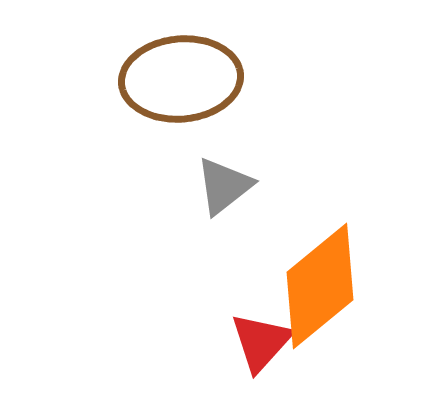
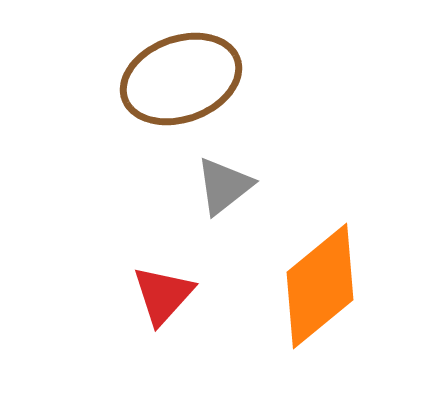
brown ellipse: rotated 15 degrees counterclockwise
red triangle: moved 98 px left, 47 px up
